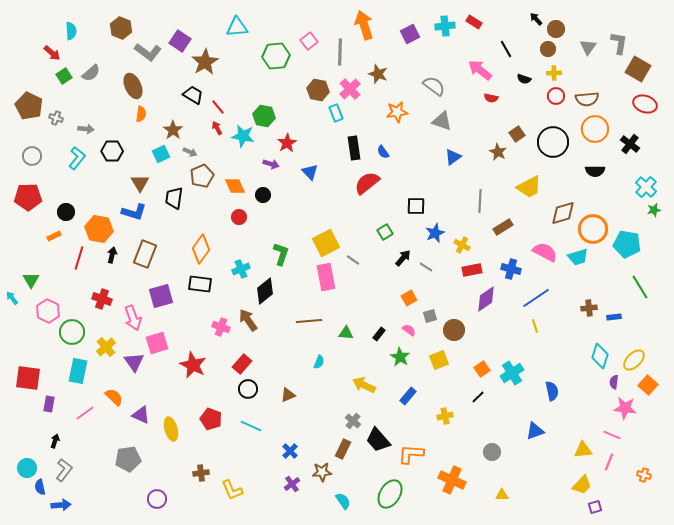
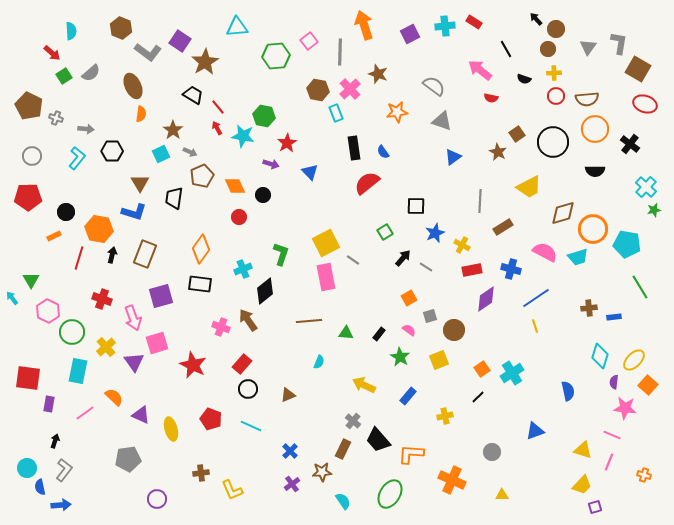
cyan cross at (241, 269): moved 2 px right
blue semicircle at (552, 391): moved 16 px right
yellow triangle at (583, 450): rotated 24 degrees clockwise
